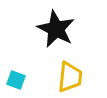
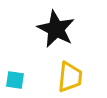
cyan square: moved 1 px left; rotated 12 degrees counterclockwise
